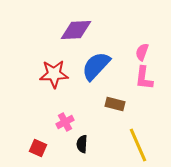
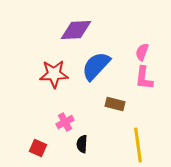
yellow line: rotated 16 degrees clockwise
